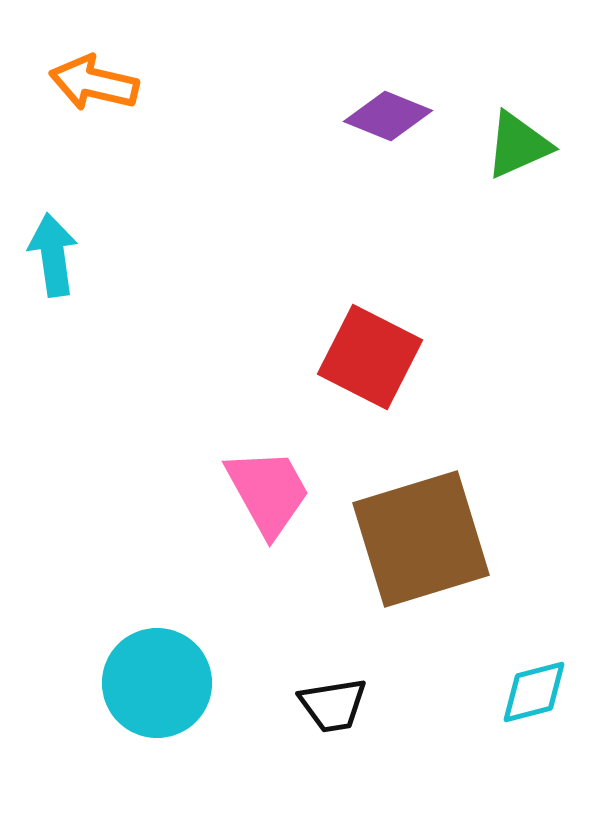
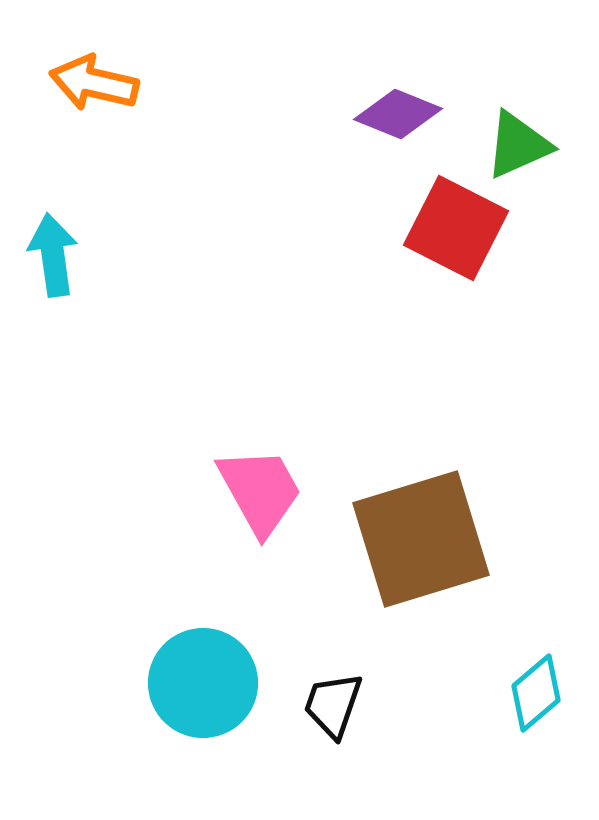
purple diamond: moved 10 px right, 2 px up
red square: moved 86 px right, 129 px up
pink trapezoid: moved 8 px left, 1 px up
cyan circle: moved 46 px right
cyan diamond: moved 2 px right, 1 px down; rotated 26 degrees counterclockwise
black trapezoid: rotated 118 degrees clockwise
